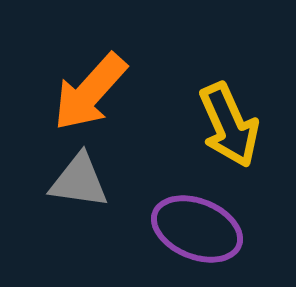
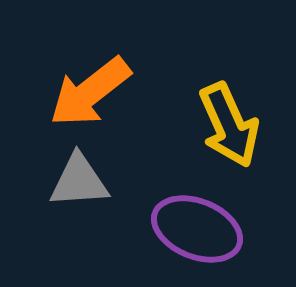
orange arrow: rotated 10 degrees clockwise
gray triangle: rotated 12 degrees counterclockwise
